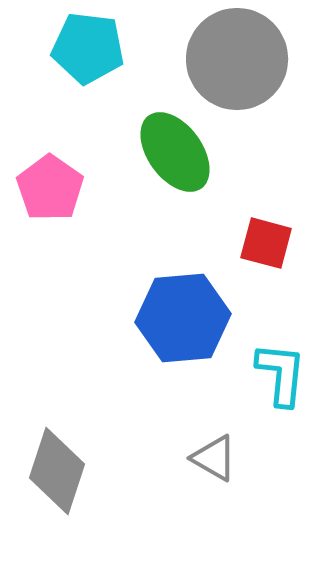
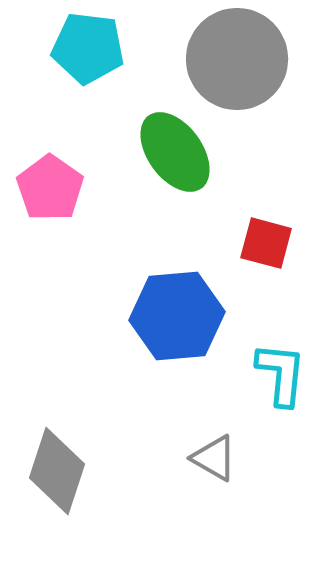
blue hexagon: moved 6 px left, 2 px up
